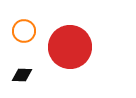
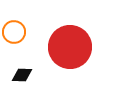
orange circle: moved 10 px left, 1 px down
